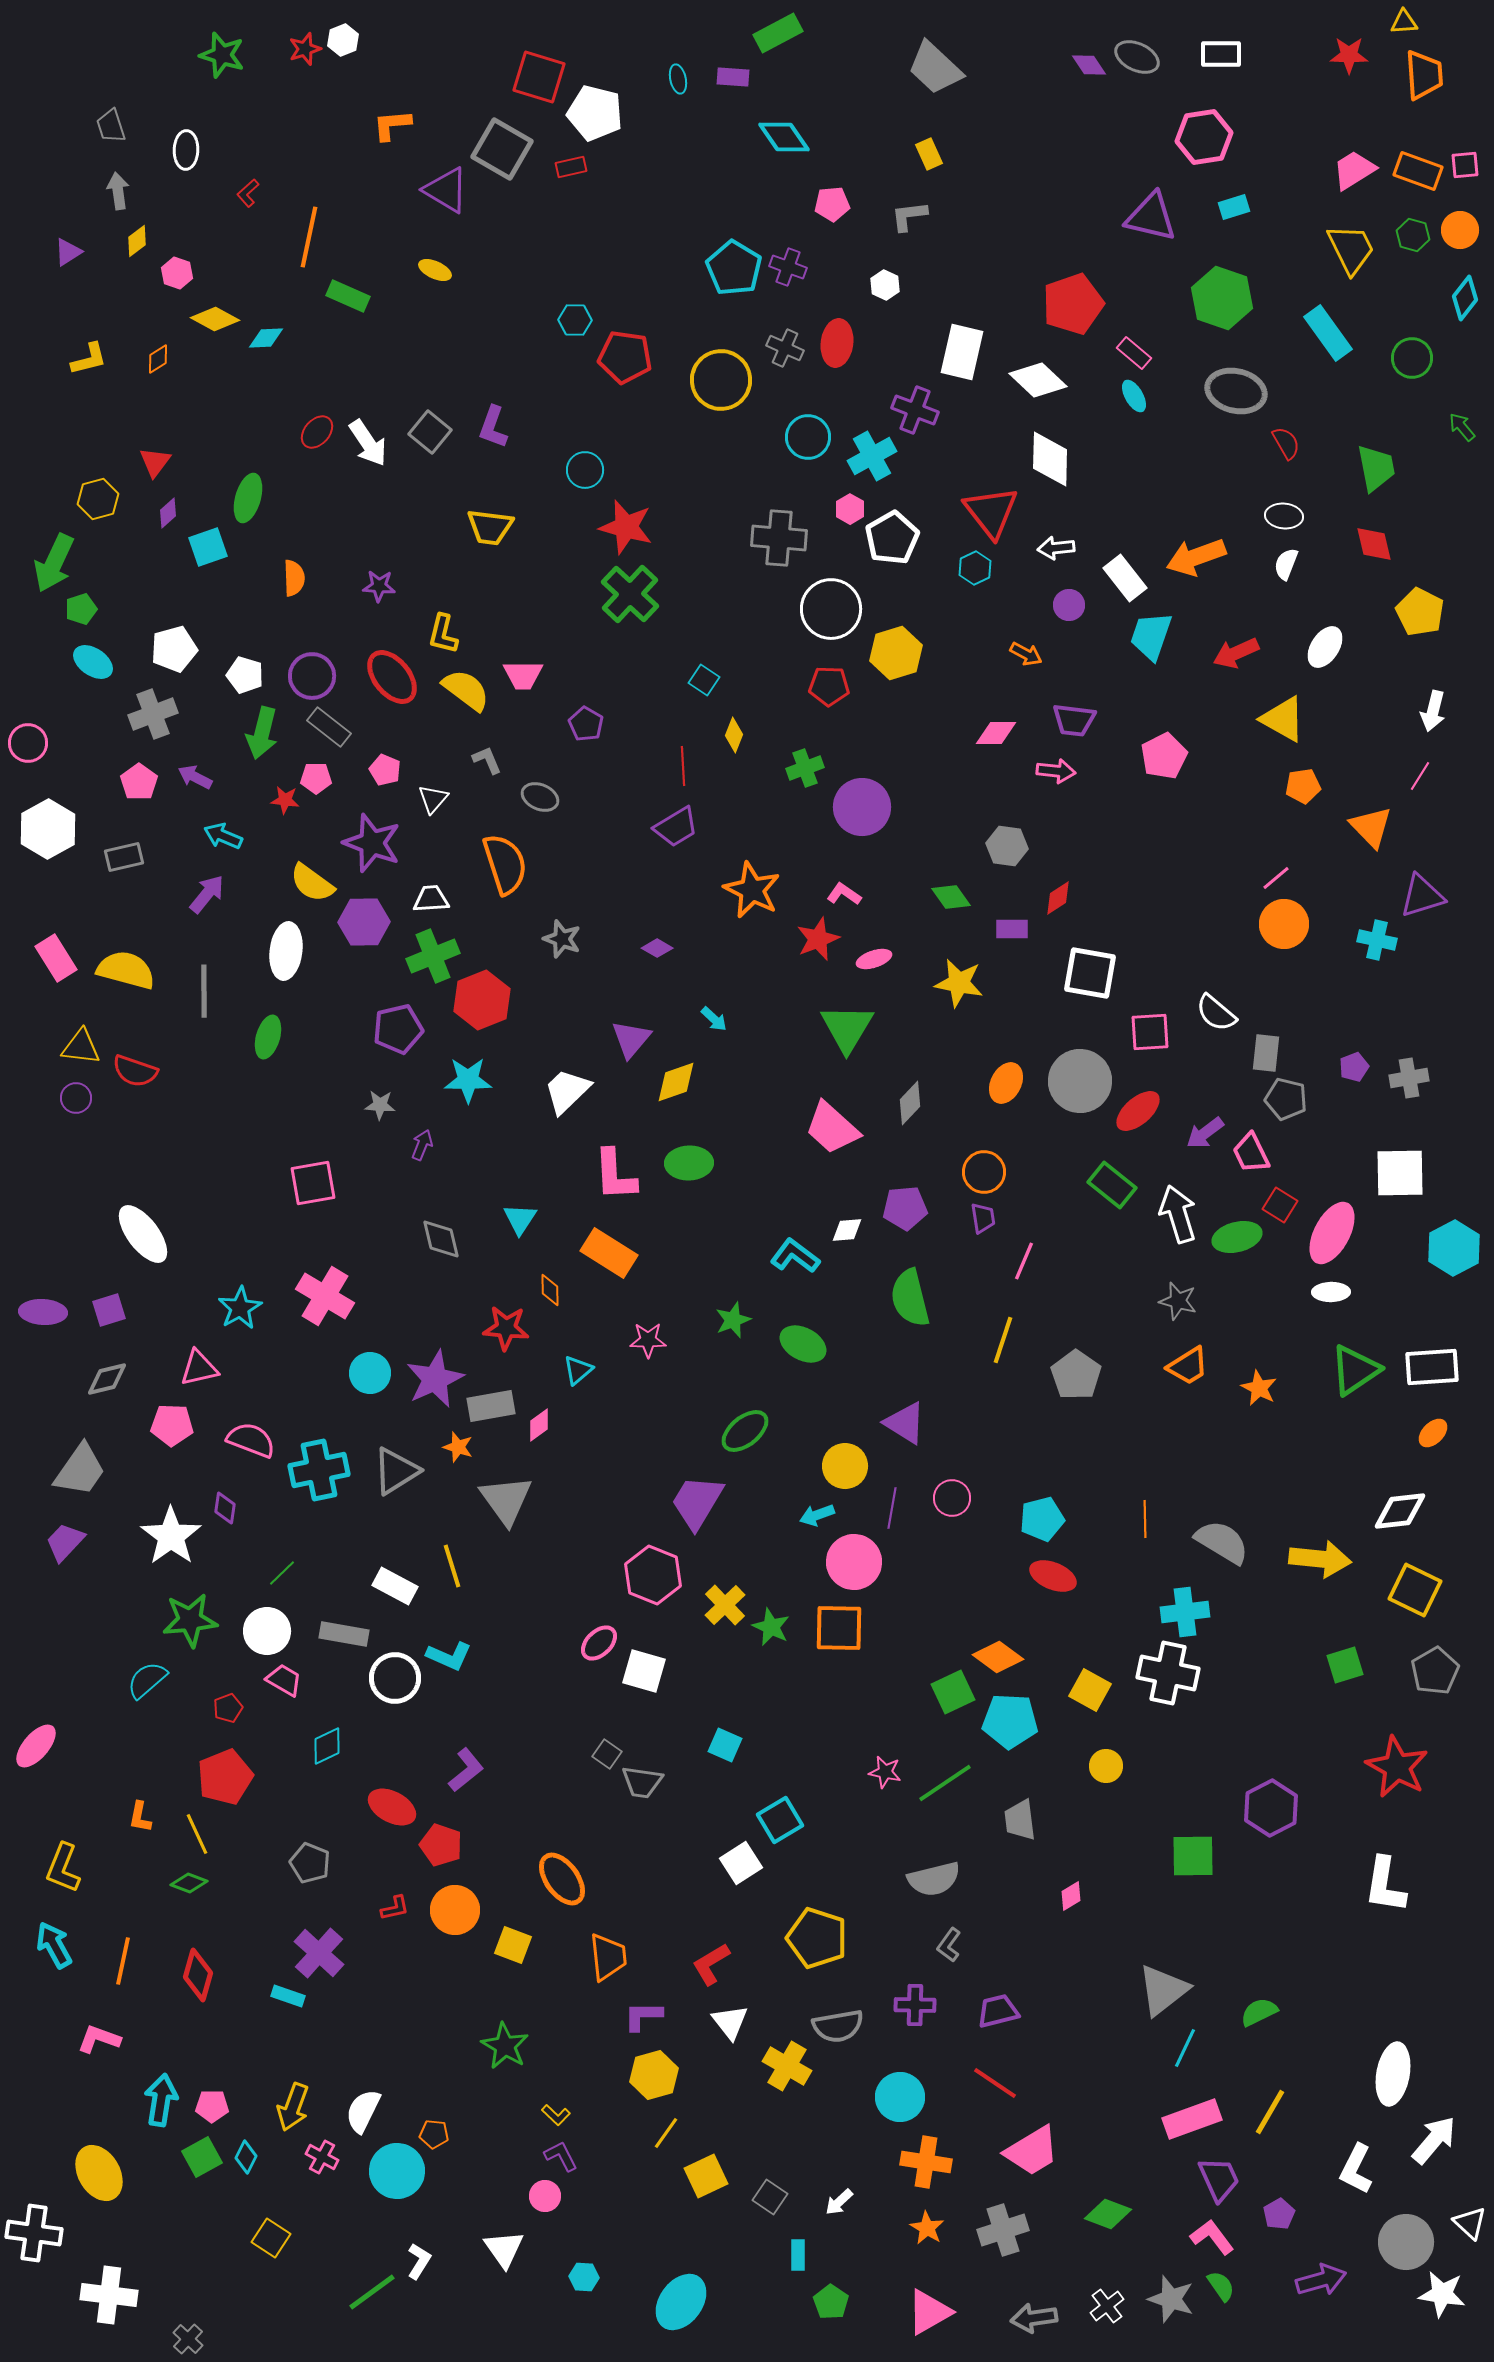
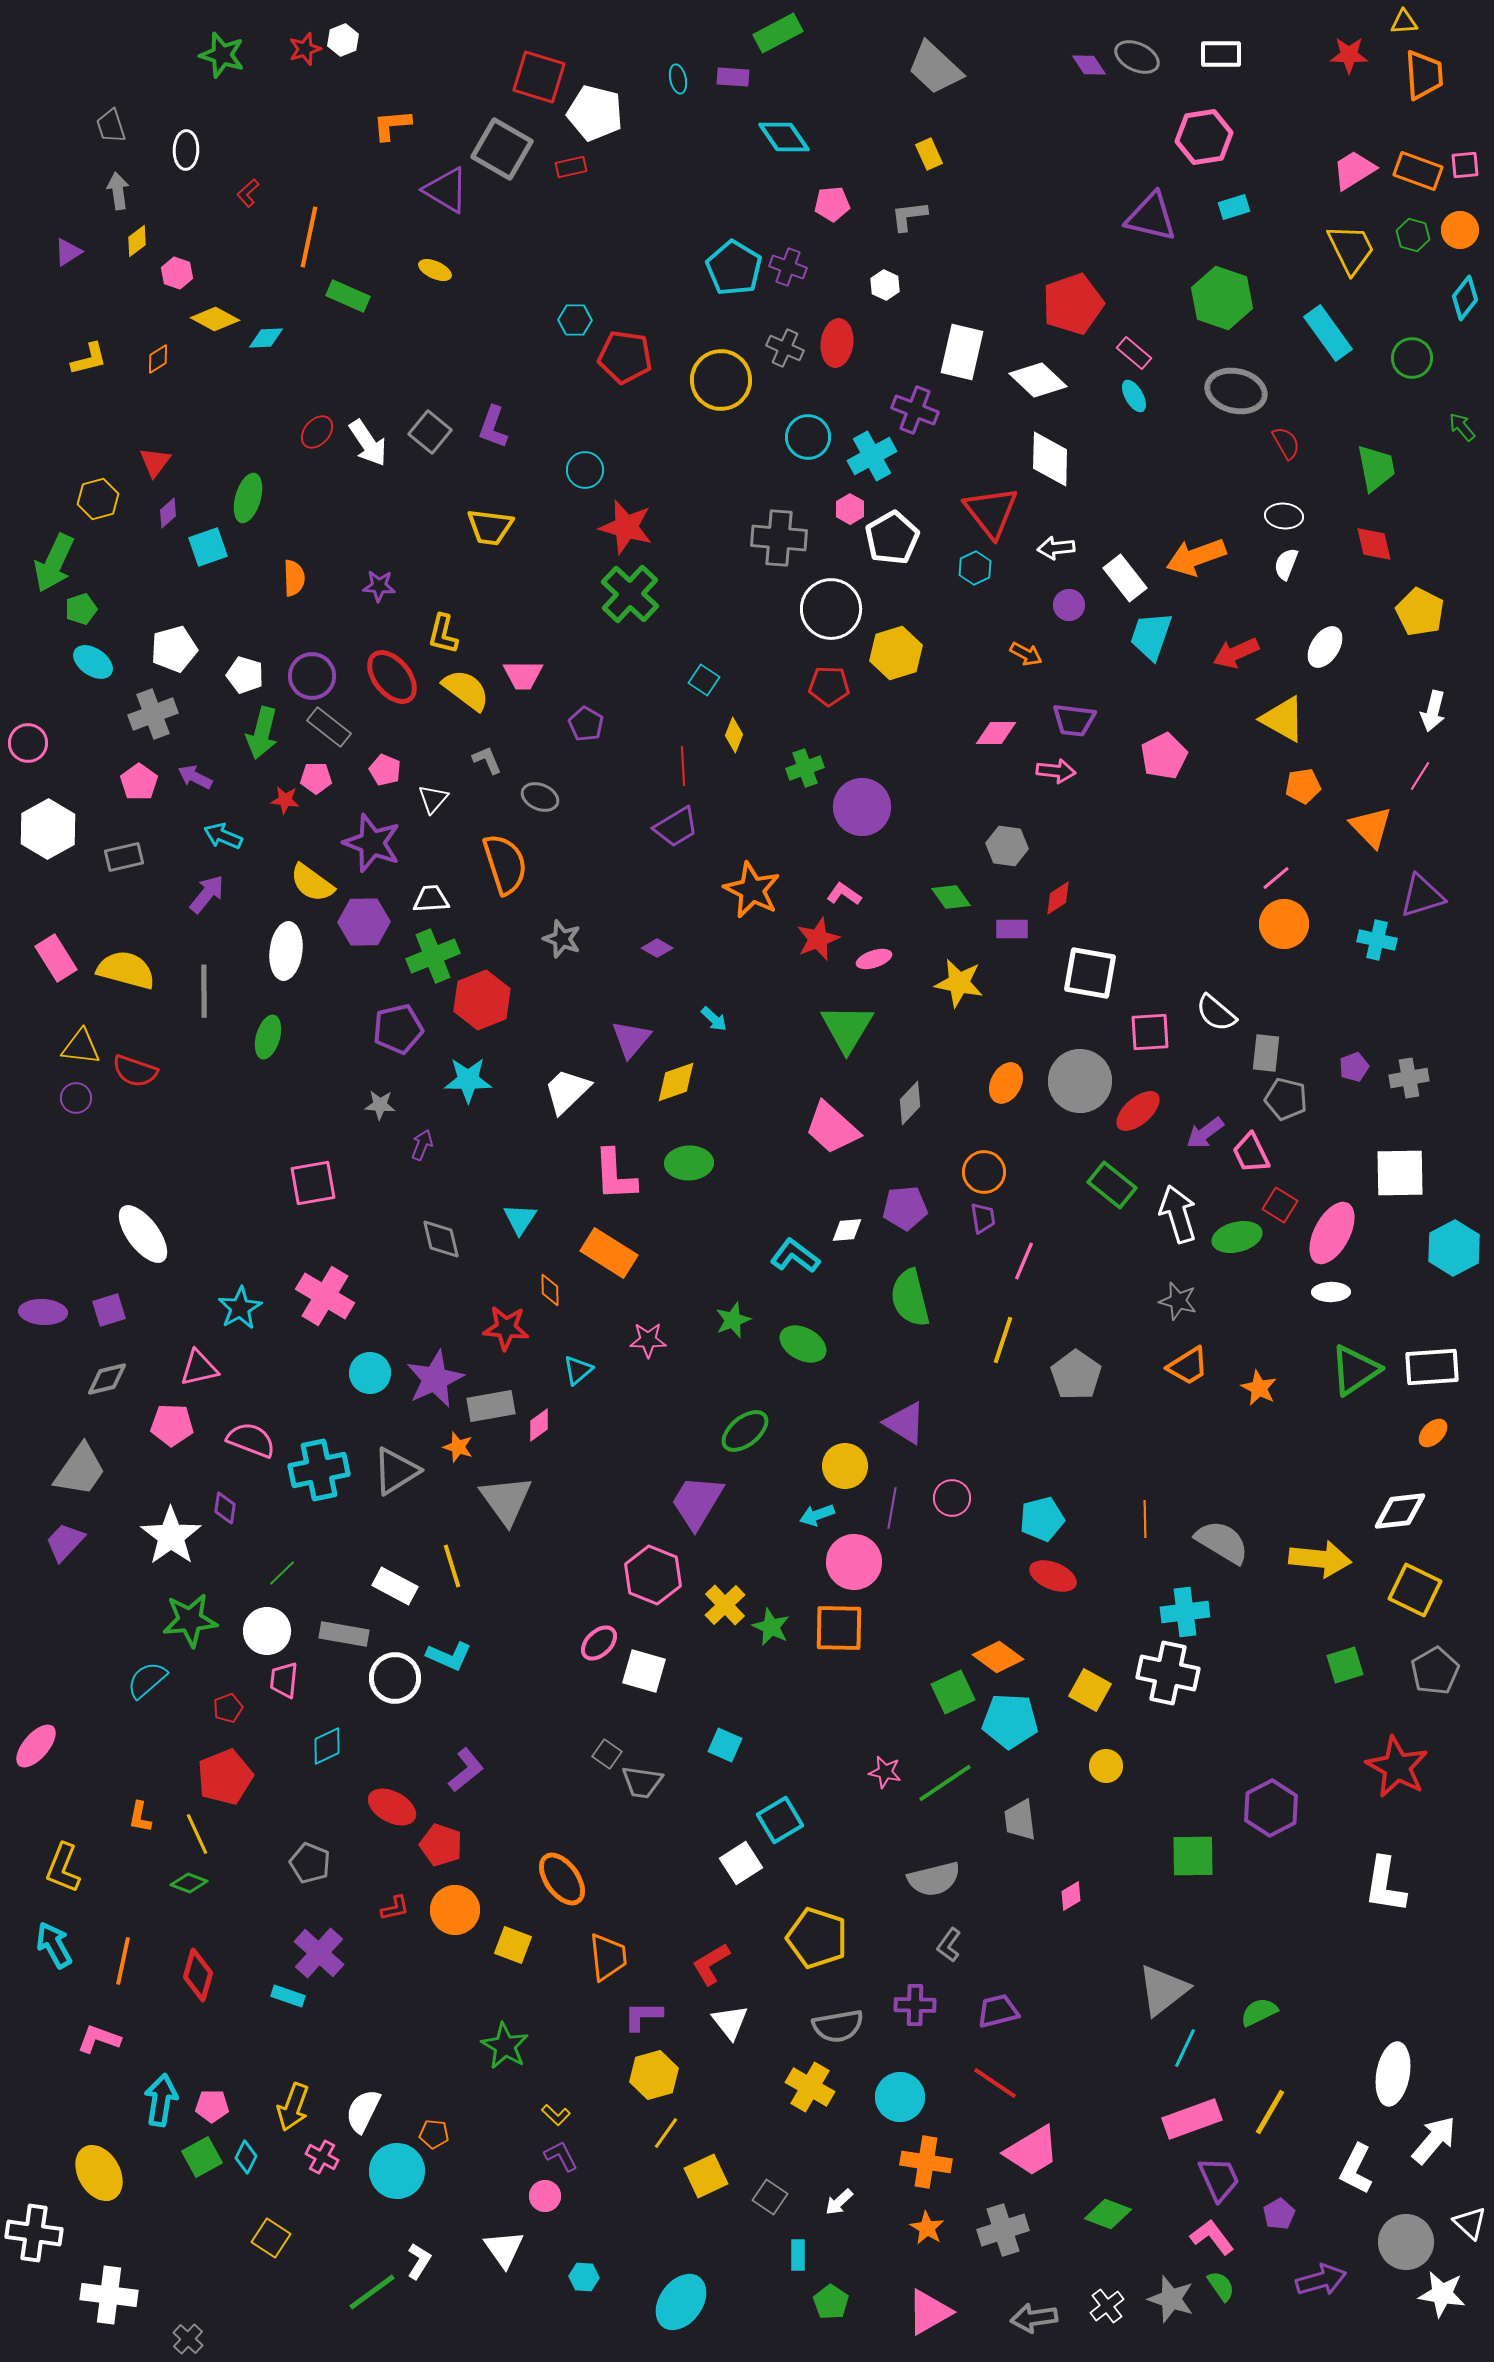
pink trapezoid at (284, 1680): rotated 114 degrees counterclockwise
yellow cross at (787, 2066): moved 23 px right, 21 px down
